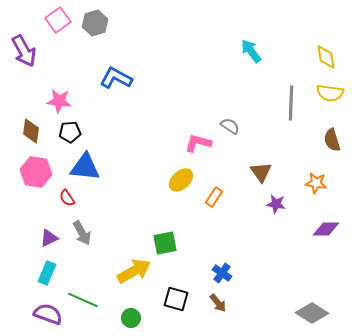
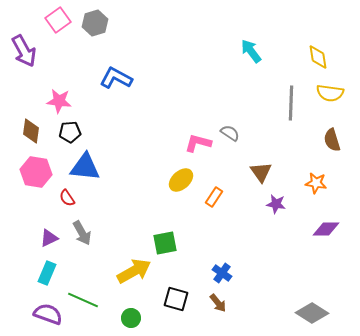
yellow diamond: moved 8 px left
gray semicircle: moved 7 px down
